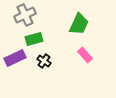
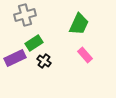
gray cross: rotated 10 degrees clockwise
green rectangle: moved 4 px down; rotated 18 degrees counterclockwise
